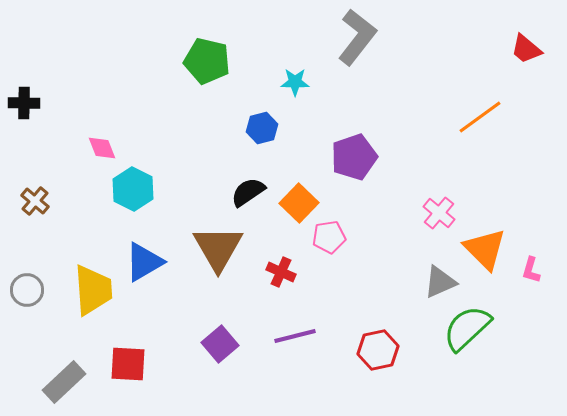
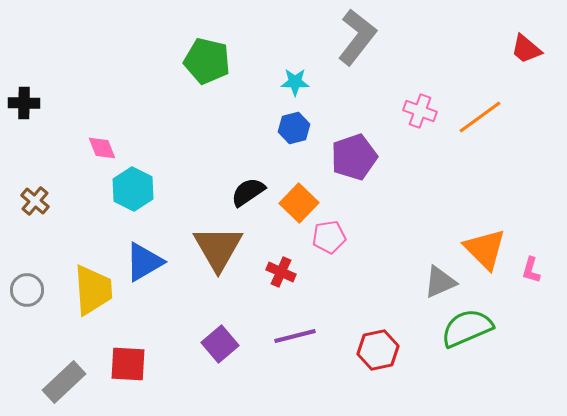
blue hexagon: moved 32 px right
pink cross: moved 19 px left, 102 px up; rotated 20 degrees counterclockwise
green semicircle: rotated 20 degrees clockwise
